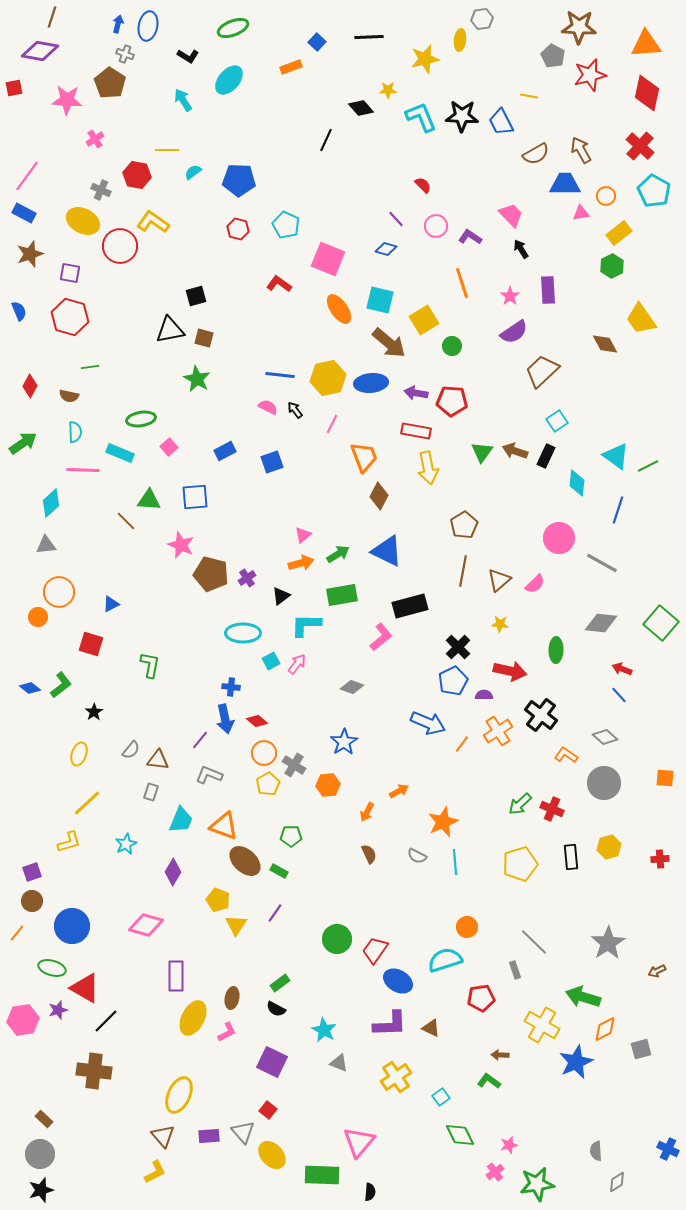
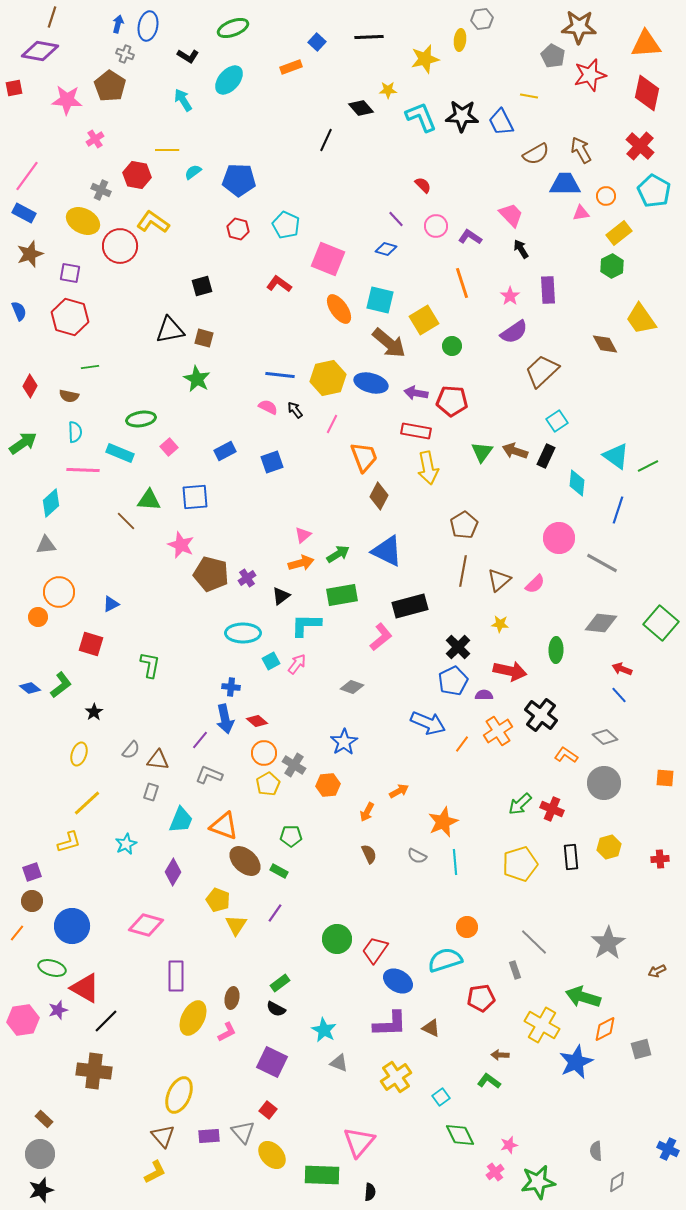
brown pentagon at (110, 83): moved 3 px down
black square at (196, 296): moved 6 px right, 10 px up
blue ellipse at (371, 383): rotated 20 degrees clockwise
green star at (537, 1184): moved 1 px right, 2 px up
